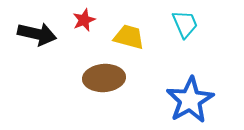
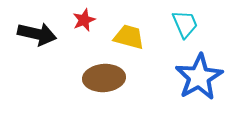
blue star: moved 9 px right, 23 px up
